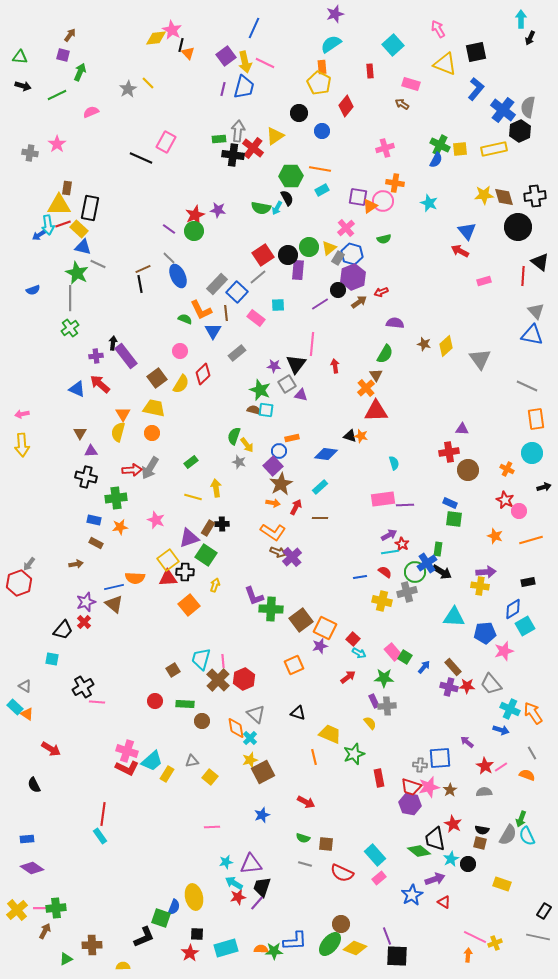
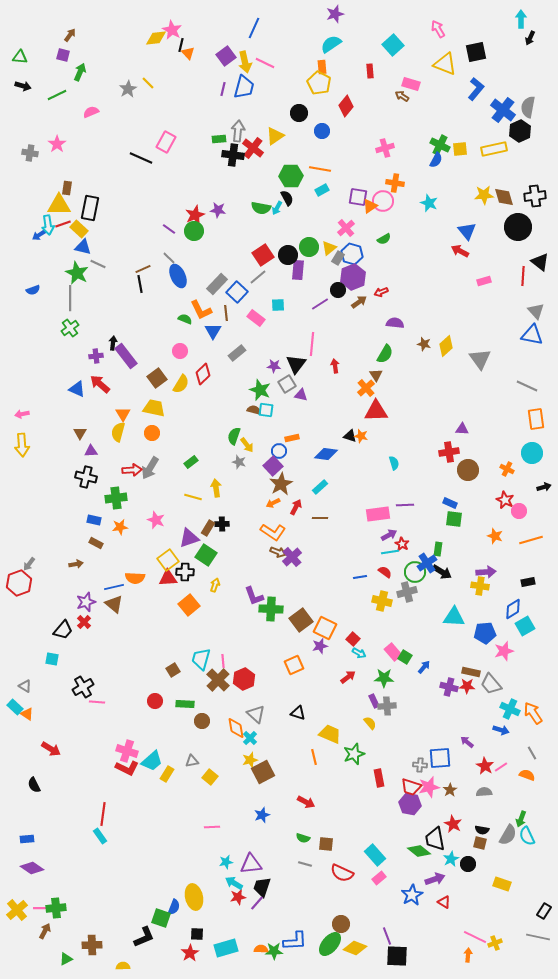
brown arrow at (402, 104): moved 8 px up
green semicircle at (384, 239): rotated 16 degrees counterclockwise
pink rectangle at (383, 499): moved 5 px left, 15 px down
orange arrow at (273, 503): rotated 144 degrees clockwise
brown rectangle at (453, 667): moved 18 px right, 5 px down; rotated 36 degrees counterclockwise
